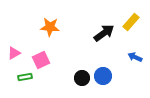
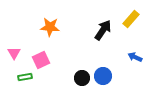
yellow rectangle: moved 3 px up
black arrow: moved 1 px left, 3 px up; rotated 20 degrees counterclockwise
pink triangle: rotated 32 degrees counterclockwise
